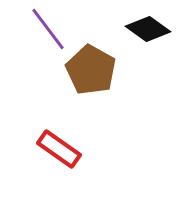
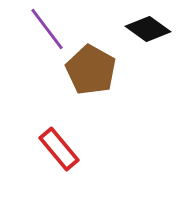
purple line: moved 1 px left
red rectangle: rotated 15 degrees clockwise
